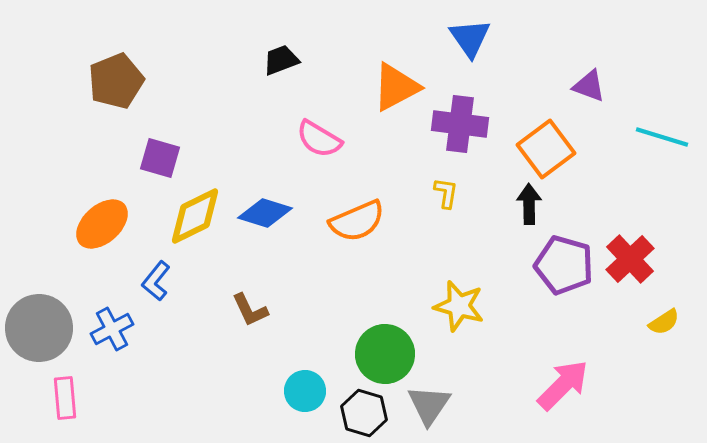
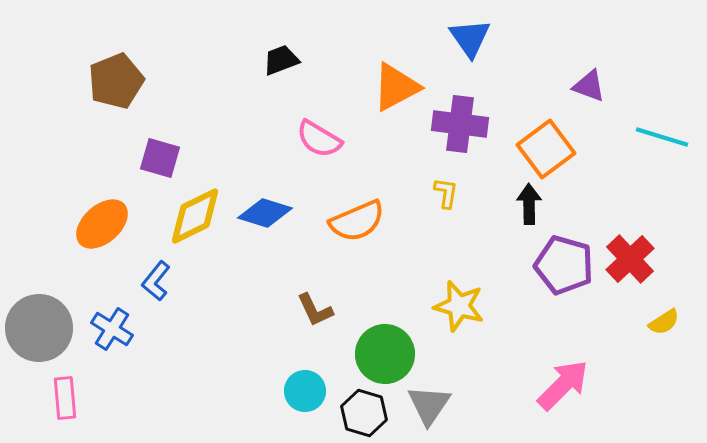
brown L-shape: moved 65 px right
blue cross: rotated 30 degrees counterclockwise
